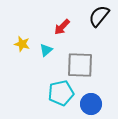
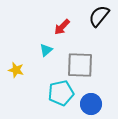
yellow star: moved 6 px left, 26 px down
